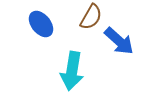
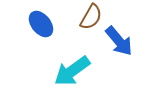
blue arrow: rotated 8 degrees clockwise
cyan arrow: rotated 45 degrees clockwise
